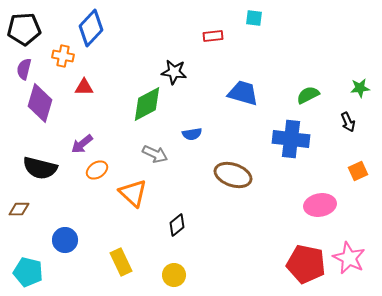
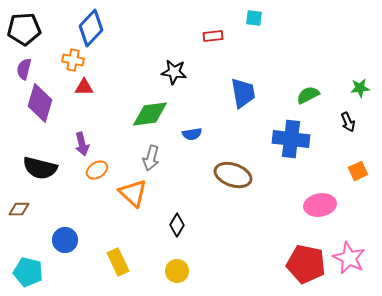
orange cross: moved 10 px right, 4 px down
blue trapezoid: rotated 64 degrees clockwise
green diamond: moved 3 px right, 10 px down; rotated 21 degrees clockwise
purple arrow: rotated 65 degrees counterclockwise
gray arrow: moved 4 px left, 4 px down; rotated 80 degrees clockwise
black diamond: rotated 20 degrees counterclockwise
yellow rectangle: moved 3 px left
yellow circle: moved 3 px right, 4 px up
